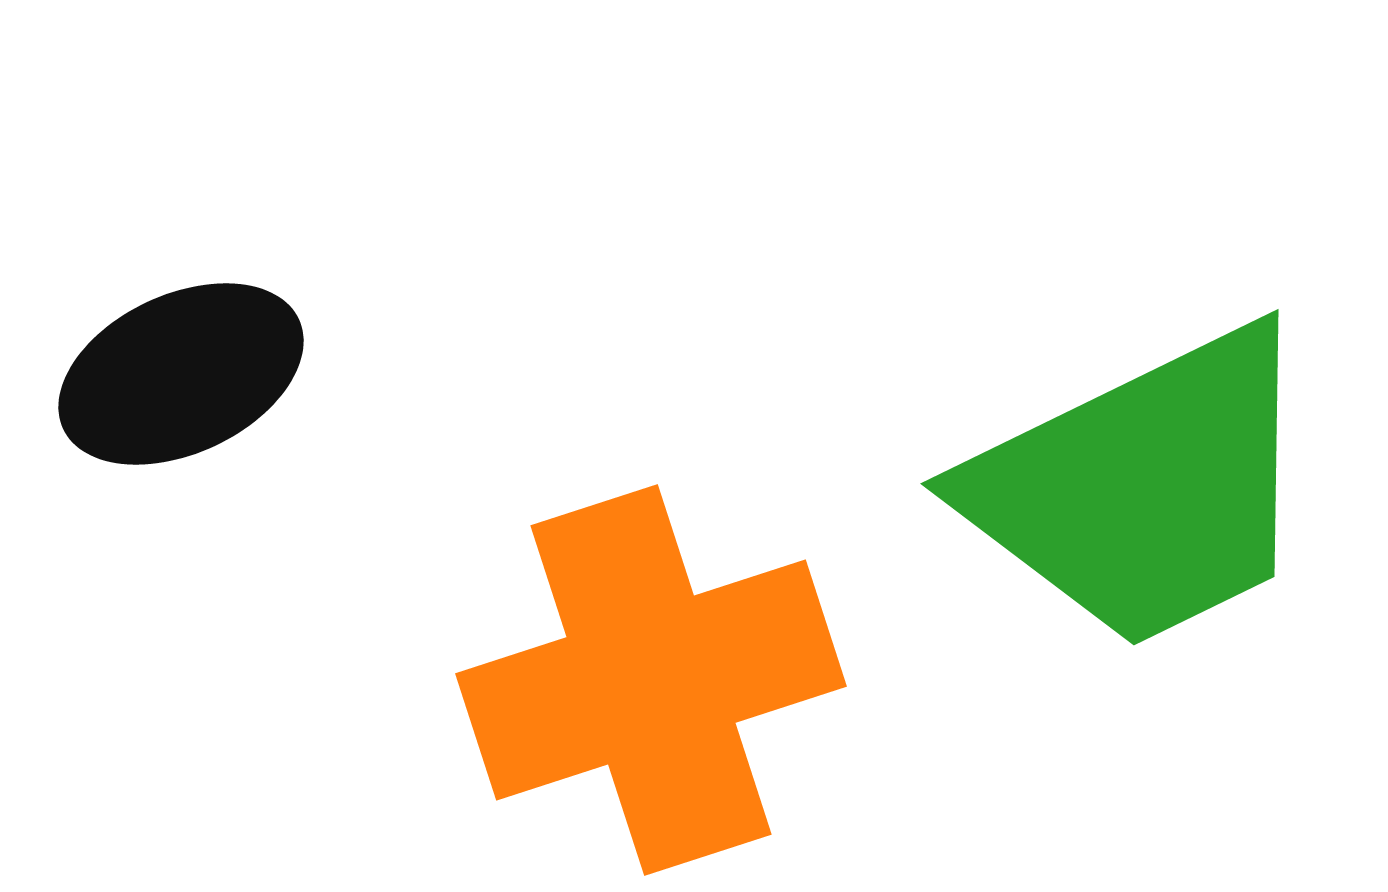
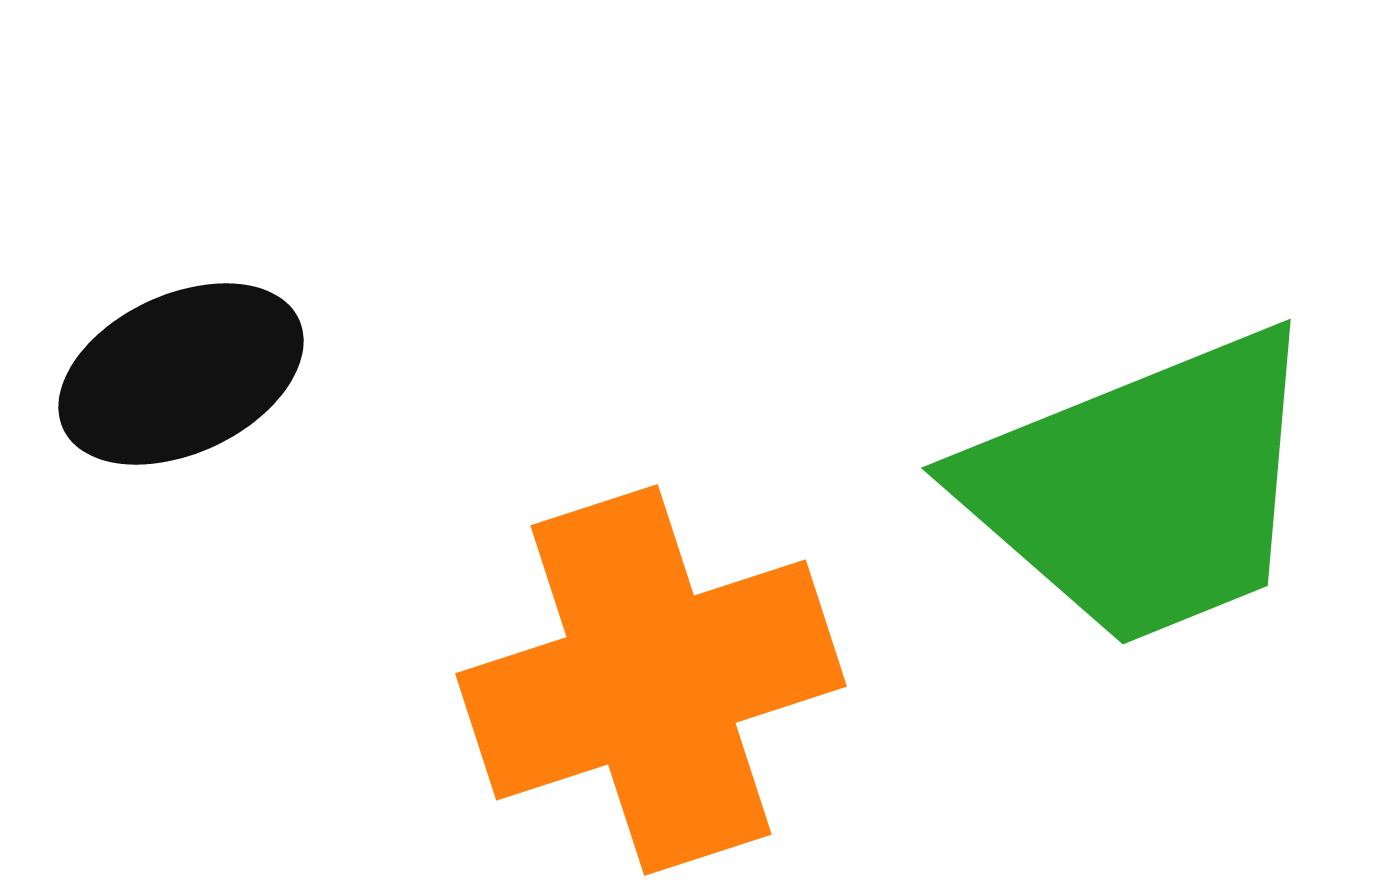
green trapezoid: rotated 4 degrees clockwise
